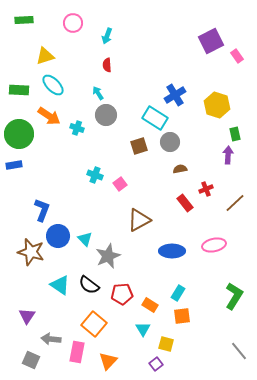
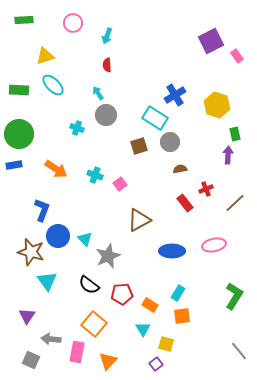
orange arrow at (49, 116): moved 7 px right, 53 px down
cyan triangle at (60, 285): moved 13 px left, 4 px up; rotated 20 degrees clockwise
